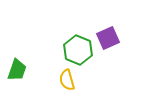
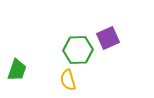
green hexagon: rotated 24 degrees counterclockwise
yellow semicircle: moved 1 px right
